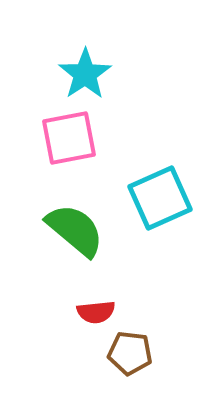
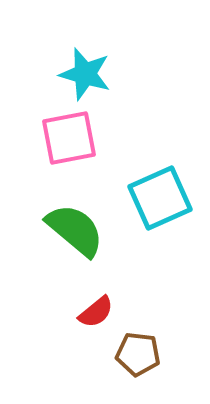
cyan star: rotated 22 degrees counterclockwise
red semicircle: rotated 33 degrees counterclockwise
brown pentagon: moved 8 px right, 1 px down
